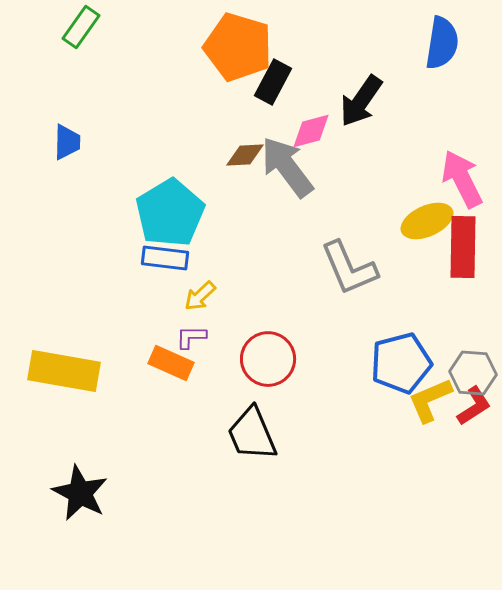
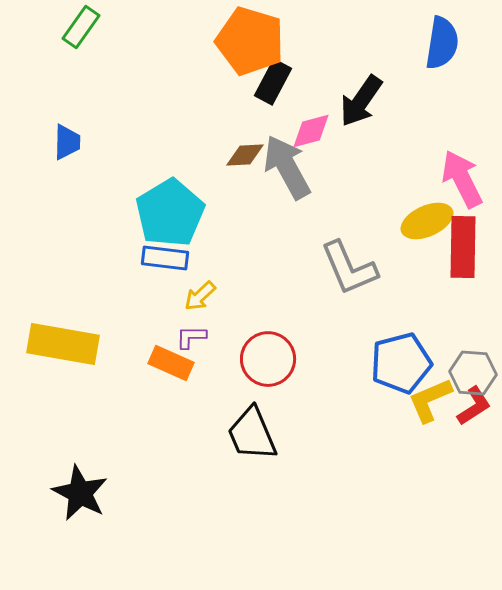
orange pentagon: moved 12 px right, 6 px up
gray arrow: rotated 8 degrees clockwise
yellow rectangle: moved 1 px left, 27 px up
